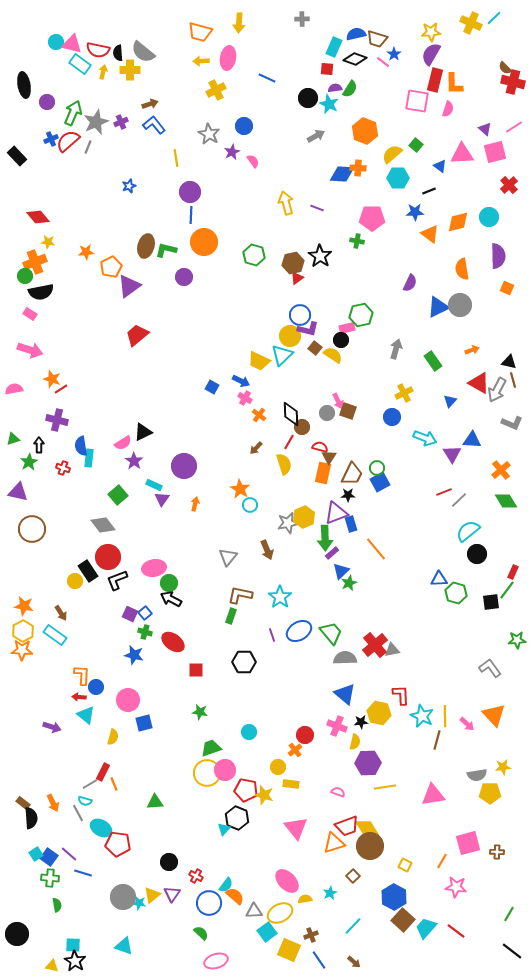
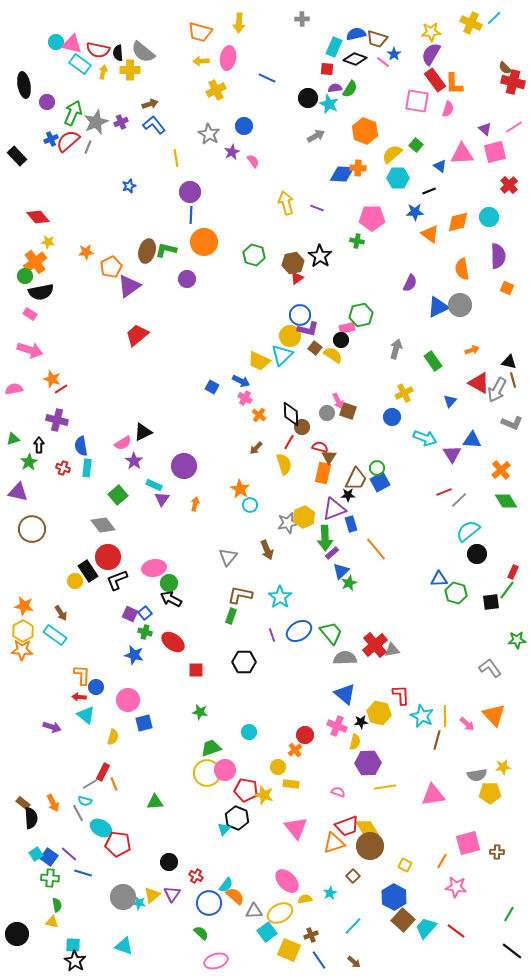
red rectangle at (435, 80): rotated 50 degrees counterclockwise
brown ellipse at (146, 246): moved 1 px right, 5 px down
orange cross at (35, 262): rotated 15 degrees counterclockwise
purple circle at (184, 277): moved 3 px right, 2 px down
cyan rectangle at (89, 458): moved 2 px left, 10 px down
brown trapezoid at (352, 474): moved 4 px right, 5 px down
purple triangle at (336, 513): moved 2 px left, 4 px up
yellow triangle at (52, 966): moved 44 px up
